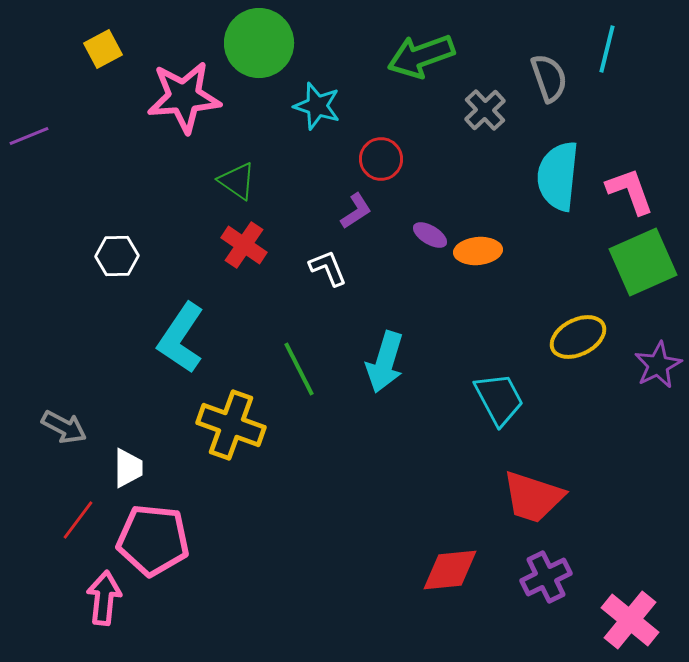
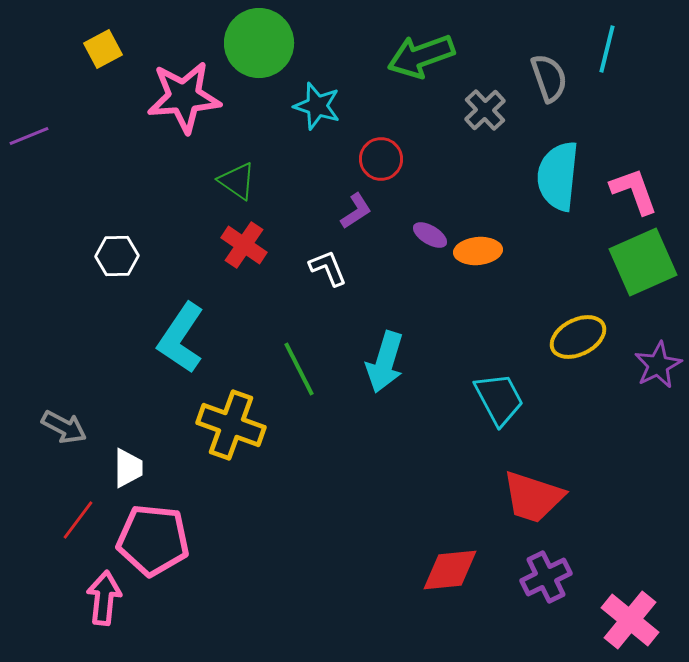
pink L-shape: moved 4 px right
